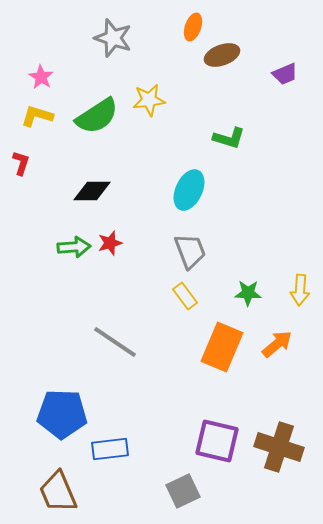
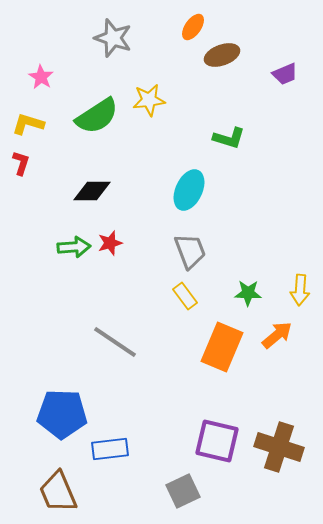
orange ellipse: rotated 16 degrees clockwise
yellow L-shape: moved 9 px left, 8 px down
orange arrow: moved 9 px up
